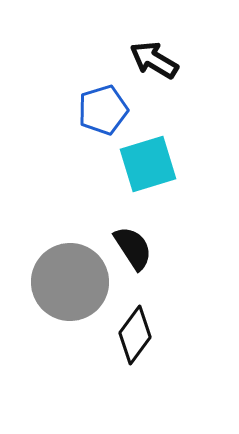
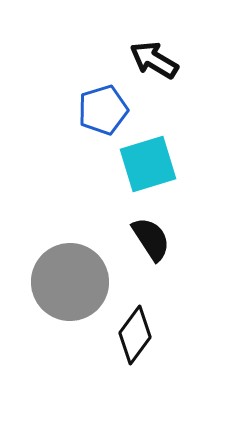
black semicircle: moved 18 px right, 9 px up
